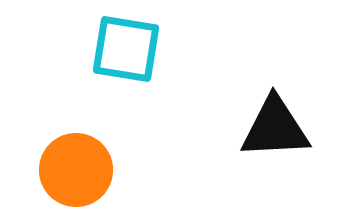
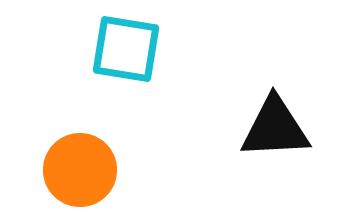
orange circle: moved 4 px right
